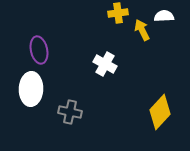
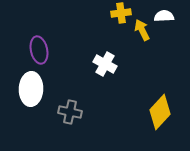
yellow cross: moved 3 px right
